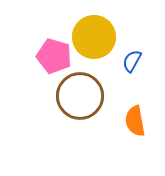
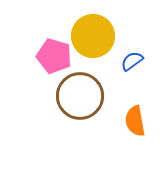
yellow circle: moved 1 px left, 1 px up
blue semicircle: rotated 25 degrees clockwise
